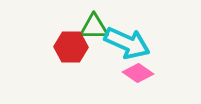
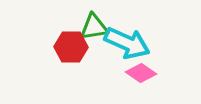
green triangle: rotated 8 degrees counterclockwise
pink diamond: moved 3 px right
